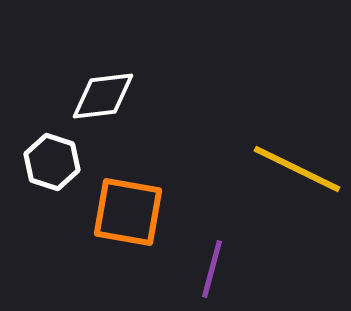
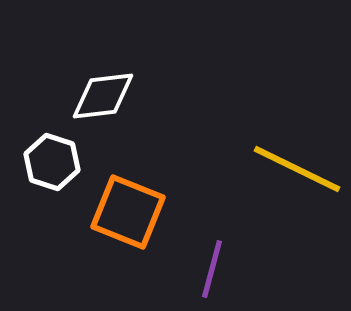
orange square: rotated 12 degrees clockwise
